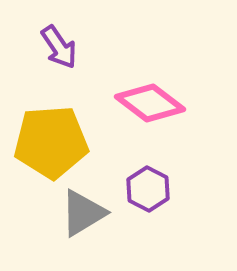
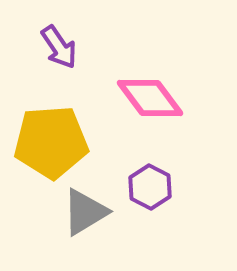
pink diamond: moved 5 px up; rotated 16 degrees clockwise
purple hexagon: moved 2 px right, 2 px up
gray triangle: moved 2 px right, 1 px up
